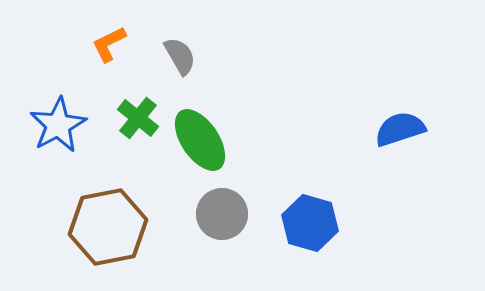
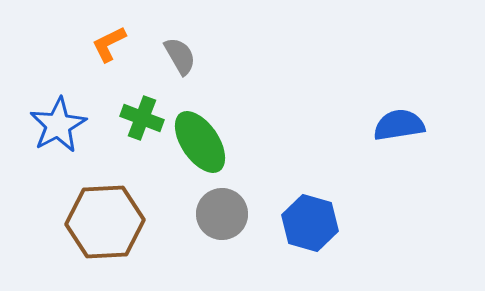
green cross: moved 4 px right; rotated 18 degrees counterclockwise
blue semicircle: moved 1 px left, 4 px up; rotated 9 degrees clockwise
green ellipse: moved 2 px down
brown hexagon: moved 3 px left, 5 px up; rotated 8 degrees clockwise
